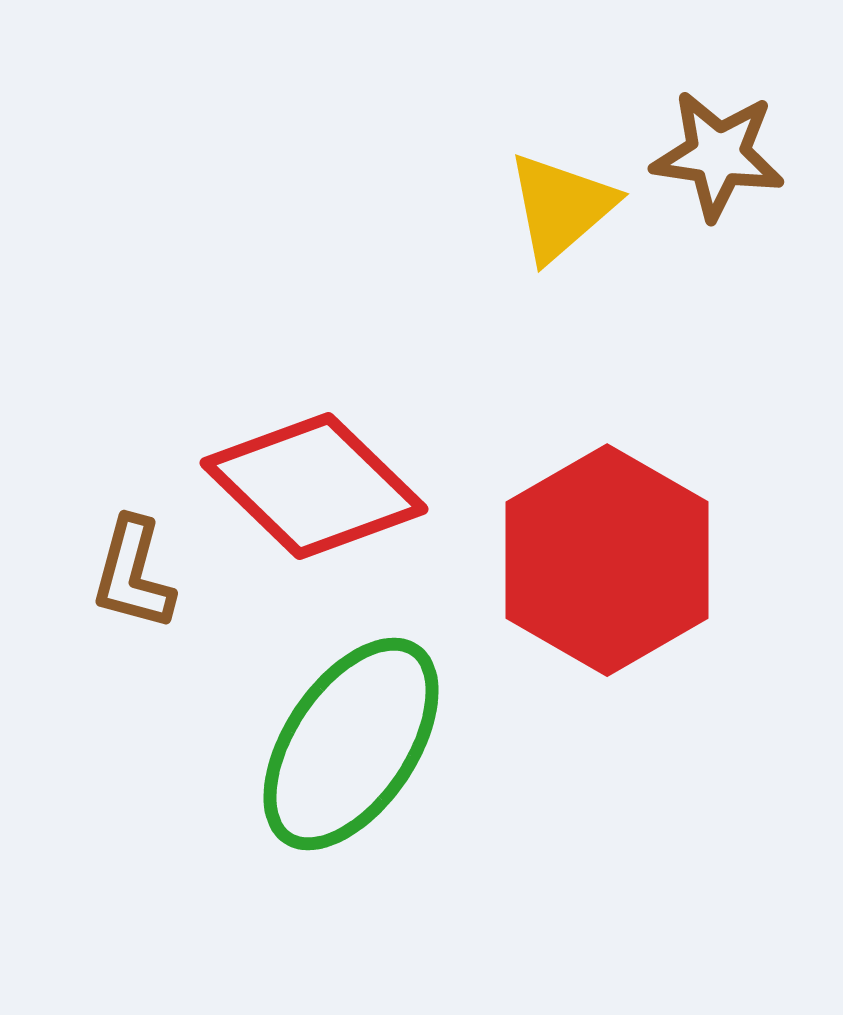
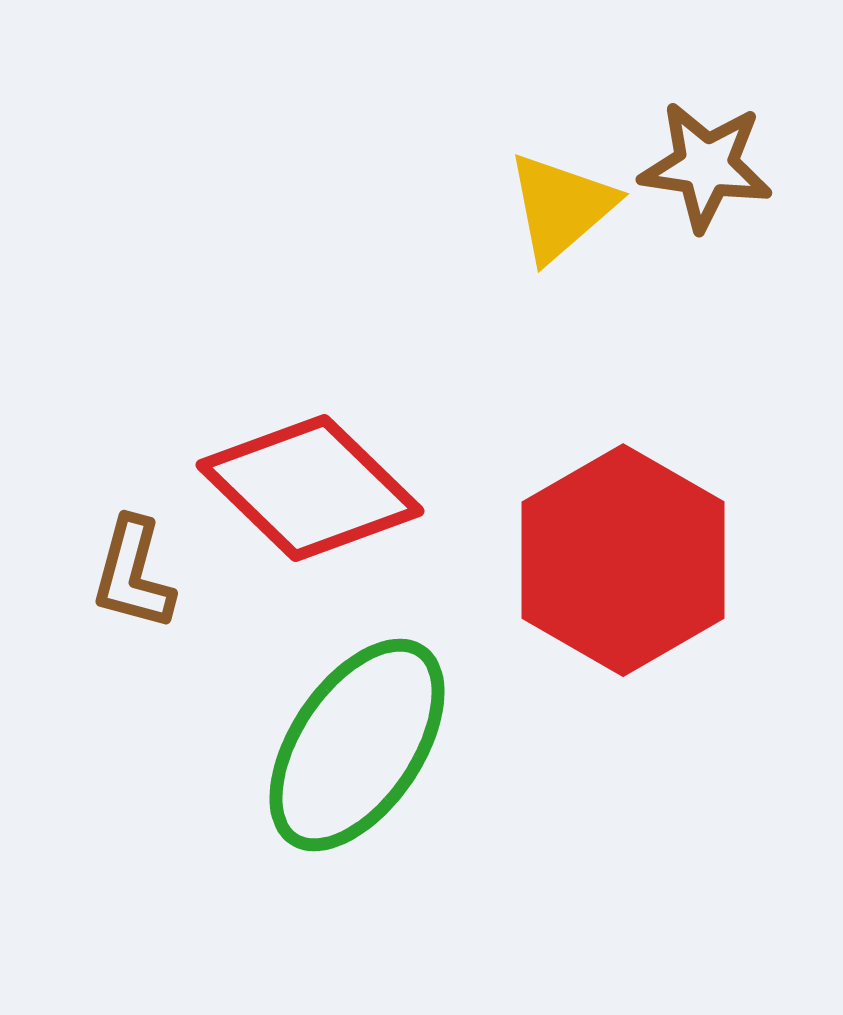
brown star: moved 12 px left, 11 px down
red diamond: moved 4 px left, 2 px down
red hexagon: moved 16 px right
green ellipse: moved 6 px right, 1 px down
